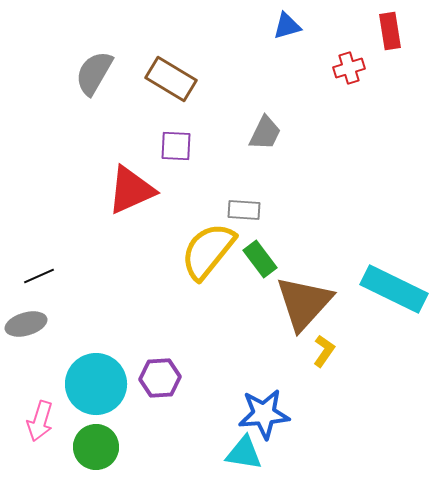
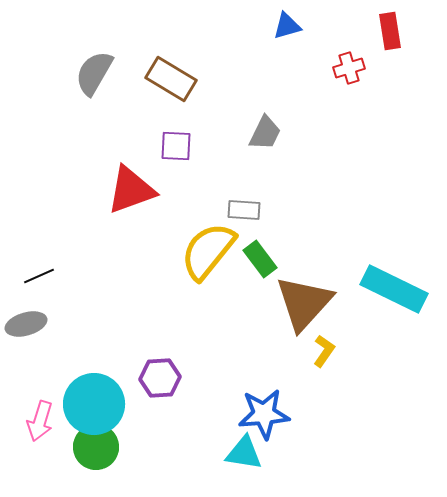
red triangle: rotated 4 degrees clockwise
cyan circle: moved 2 px left, 20 px down
